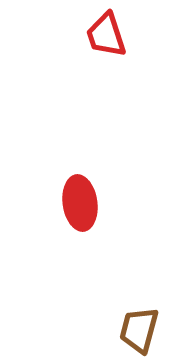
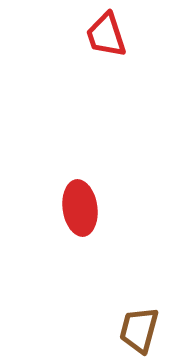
red ellipse: moved 5 px down
